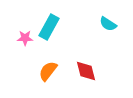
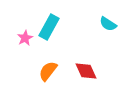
pink star: rotated 28 degrees counterclockwise
red diamond: rotated 10 degrees counterclockwise
